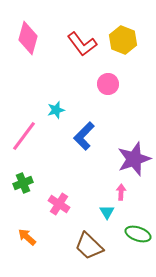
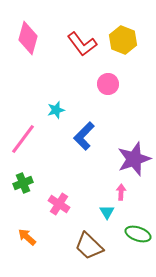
pink line: moved 1 px left, 3 px down
